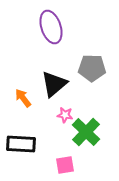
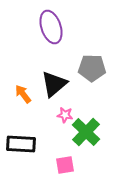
orange arrow: moved 4 px up
